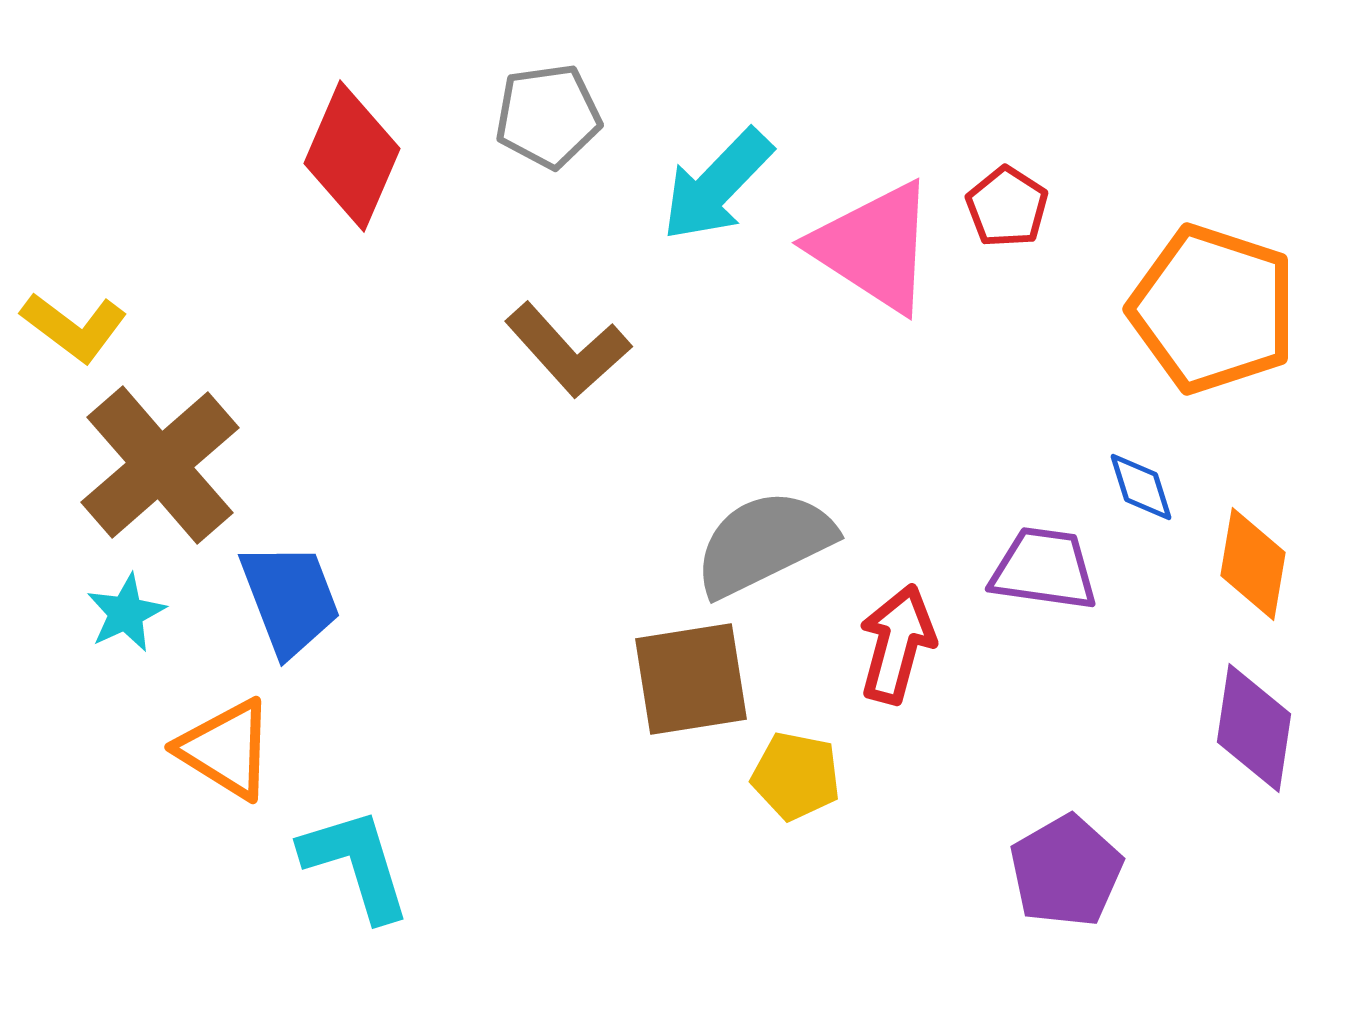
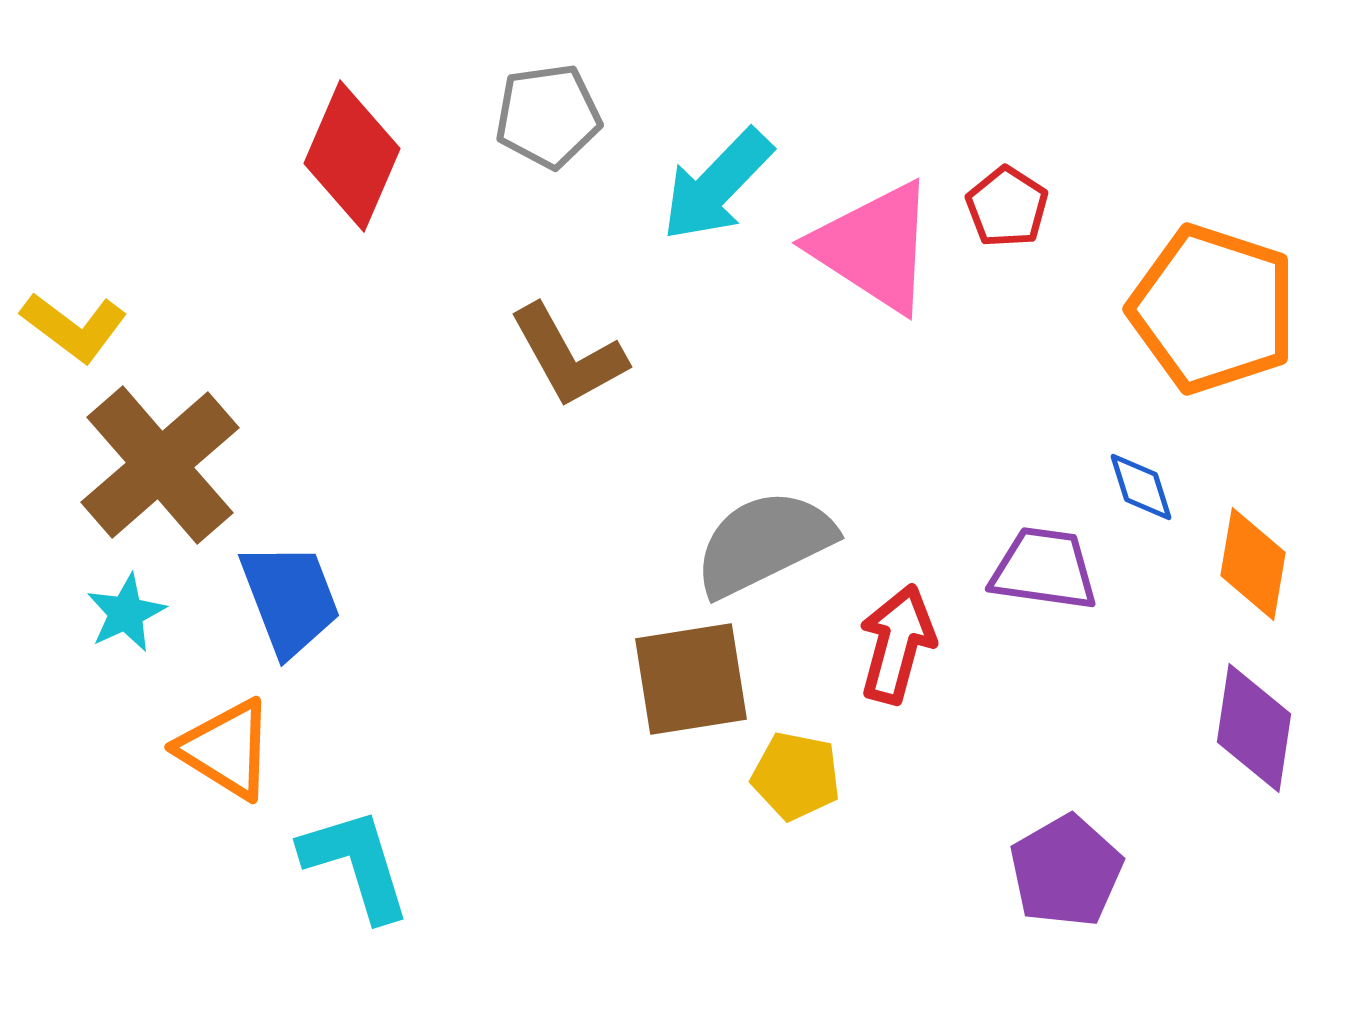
brown L-shape: moved 6 px down; rotated 13 degrees clockwise
